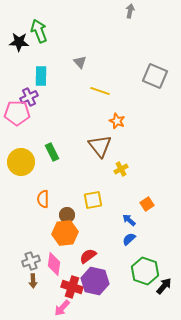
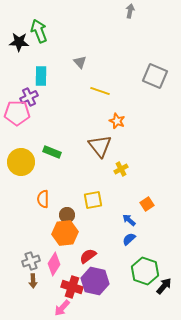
green rectangle: rotated 42 degrees counterclockwise
pink diamond: rotated 25 degrees clockwise
